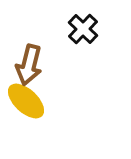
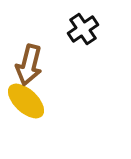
black cross: rotated 12 degrees clockwise
